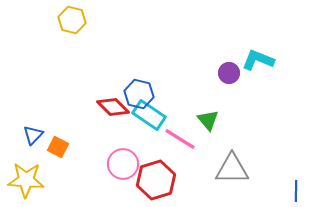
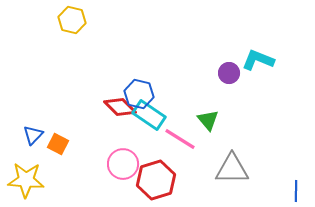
red diamond: moved 7 px right
orange square: moved 3 px up
